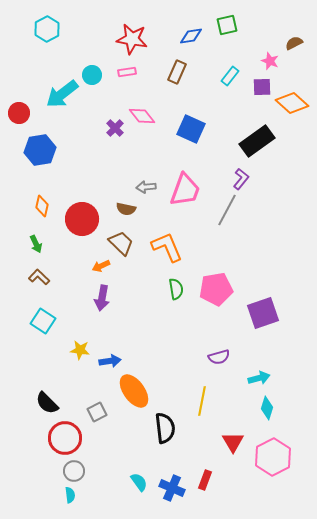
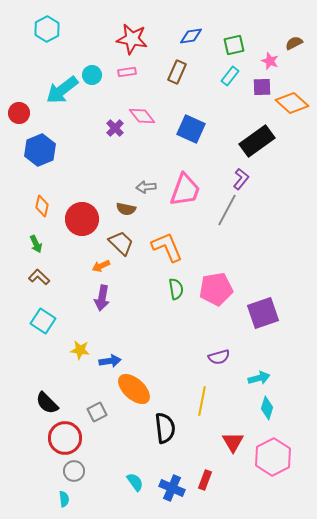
green square at (227, 25): moved 7 px right, 20 px down
cyan arrow at (62, 94): moved 4 px up
blue hexagon at (40, 150): rotated 12 degrees counterclockwise
orange ellipse at (134, 391): moved 2 px up; rotated 12 degrees counterclockwise
cyan semicircle at (139, 482): moved 4 px left
cyan semicircle at (70, 495): moved 6 px left, 4 px down
